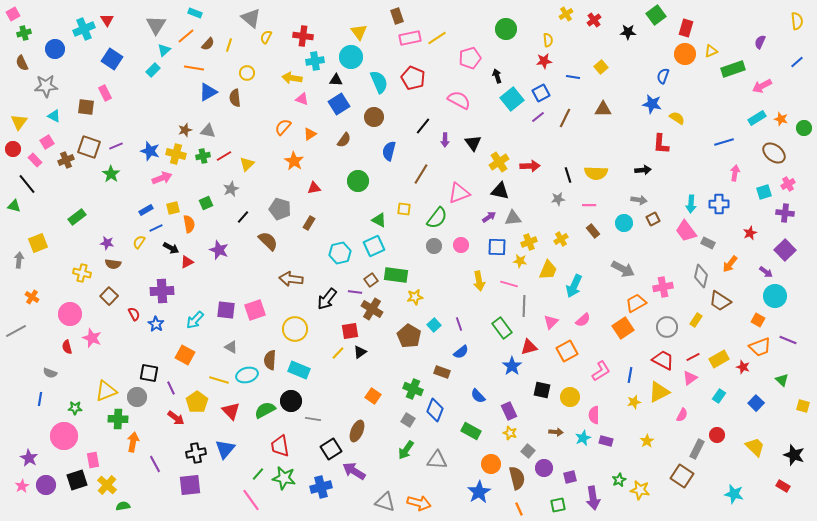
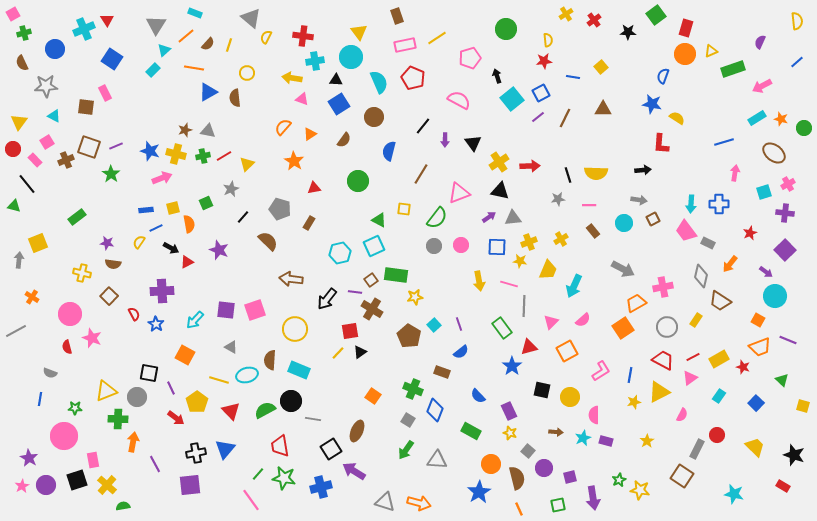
pink rectangle at (410, 38): moved 5 px left, 7 px down
blue rectangle at (146, 210): rotated 24 degrees clockwise
